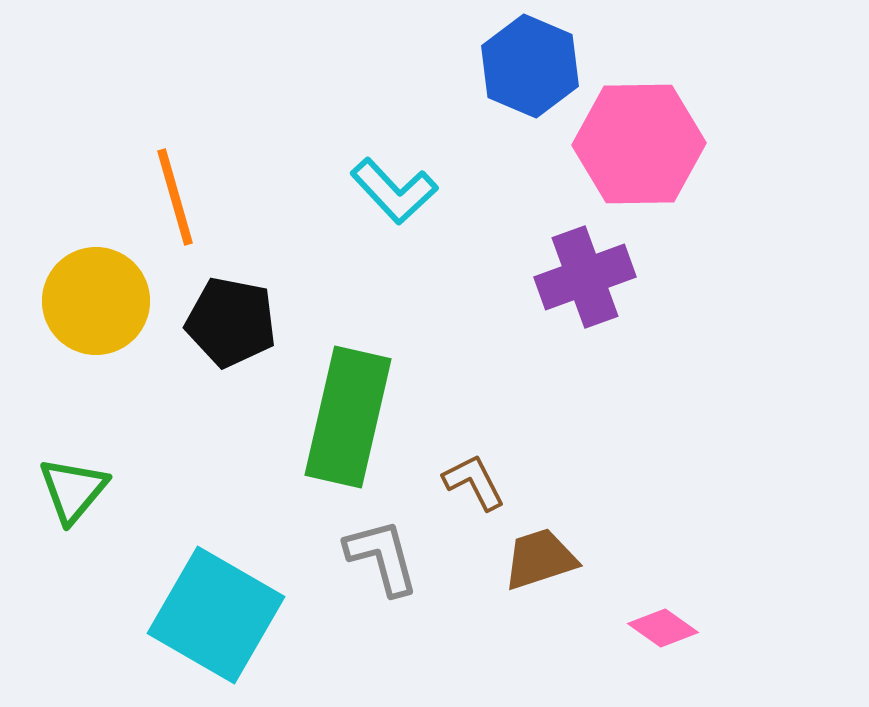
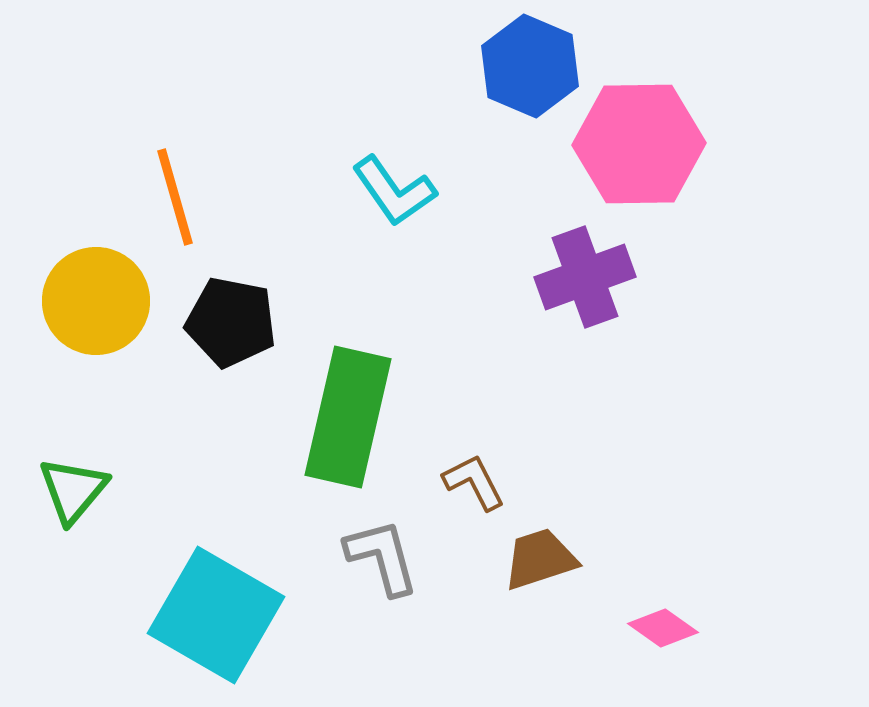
cyan L-shape: rotated 8 degrees clockwise
